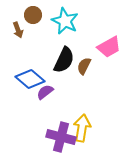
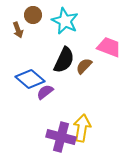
pink trapezoid: rotated 130 degrees counterclockwise
brown semicircle: rotated 18 degrees clockwise
